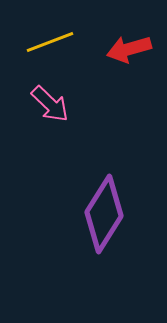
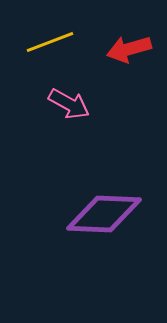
pink arrow: moved 19 px right; rotated 15 degrees counterclockwise
purple diamond: rotated 60 degrees clockwise
